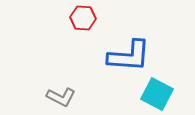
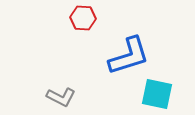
blue L-shape: rotated 21 degrees counterclockwise
cyan square: rotated 16 degrees counterclockwise
